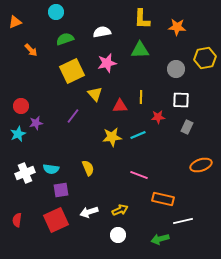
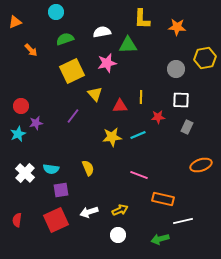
green triangle: moved 12 px left, 5 px up
white cross: rotated 24 degrees counterclockwise
